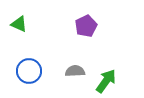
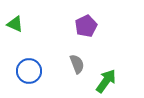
green triangle: moved 4 px left
gray semicircle: moved 2 px right, 7 px up; rotated 72 degrees clockwise
